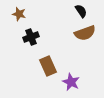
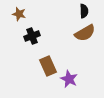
black semicircle: moved 3 px right; rotated 32 degrees clockwise
brown semicircle: rotated 10 degrees counterclockwise
black cross: moved 1 px right, 1 px up
purple star: moved 2 px left, 3 px up
